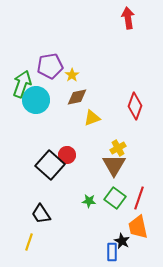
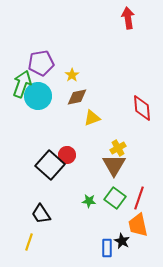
purple pentagon: moved 9 px left, 3 px up
cyan circle: moved 2 px right, 4 px up
red diamond: moved 7 px right, 2 px down; rotated 24 degrees counterclockwise
orange trapezoid: moved 2 px up
blue rectangle: moved 5 px left, 4 px up
